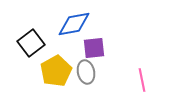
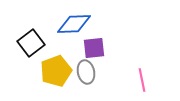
blue diamond: rotated 8 degrees clockwise
yellow pentagon: rotated 8 degrees clockwise
